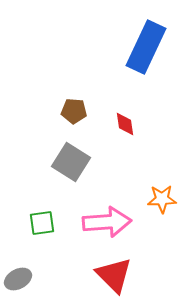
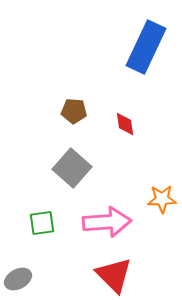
gray square: moved 1 px right, 6 px down; rotated 9 degrees clockwise
